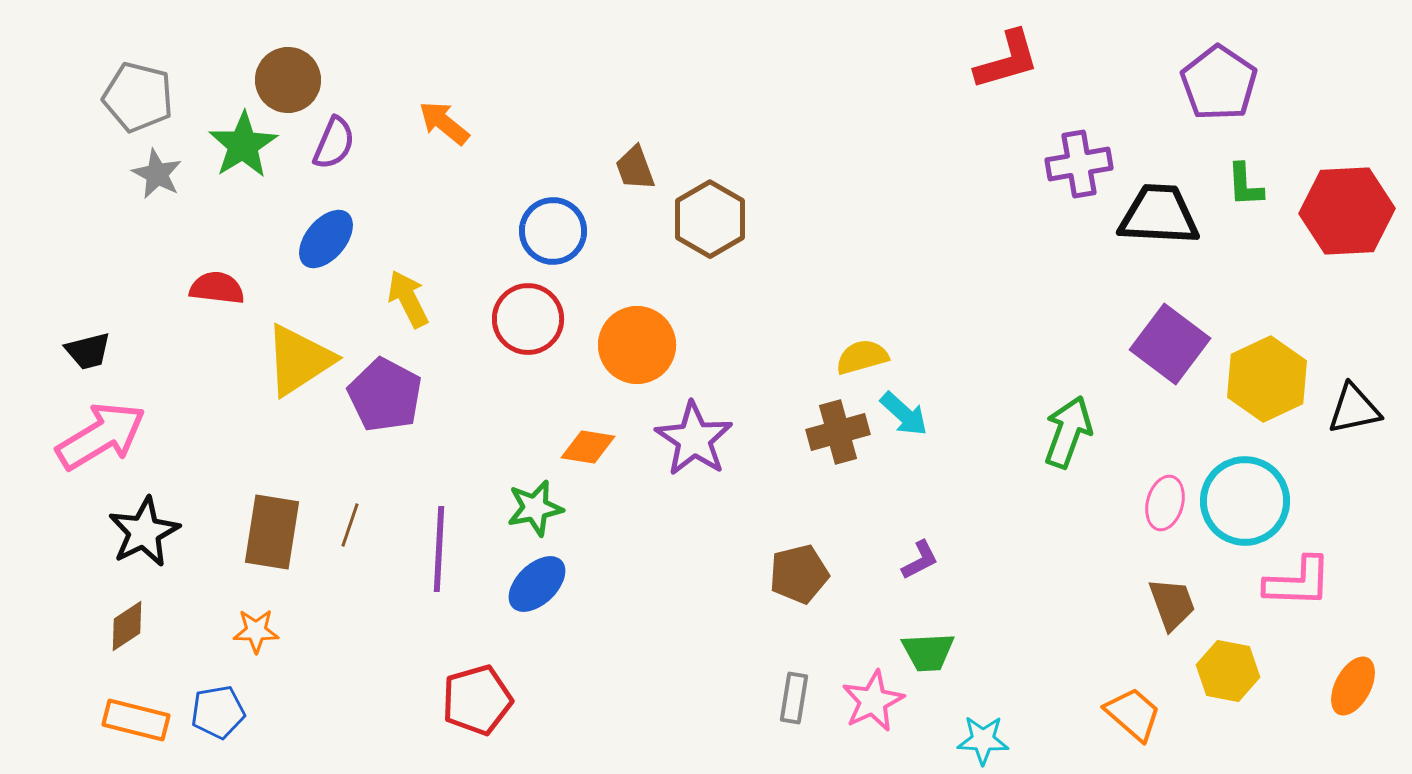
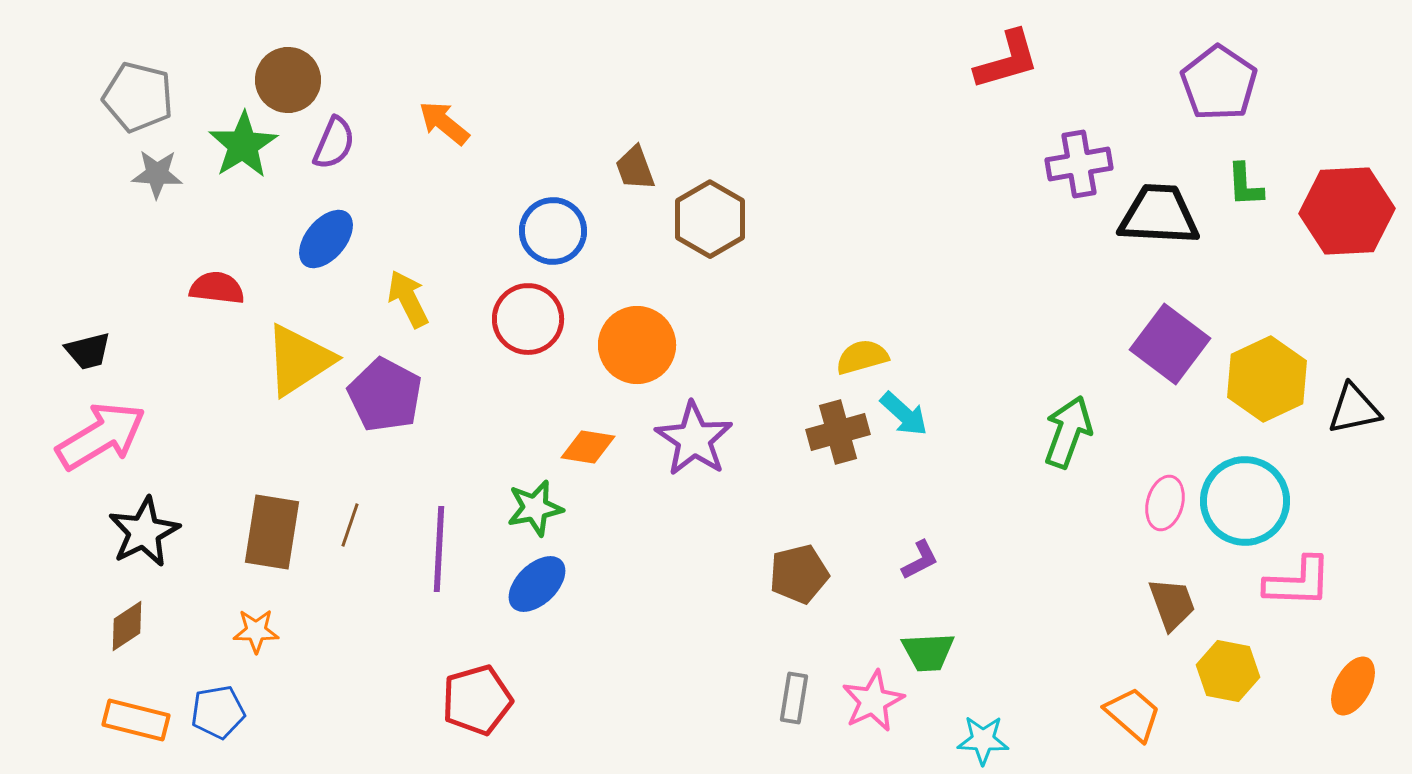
gray star at (157, 174): rotated 24 degrees counterclockwise
